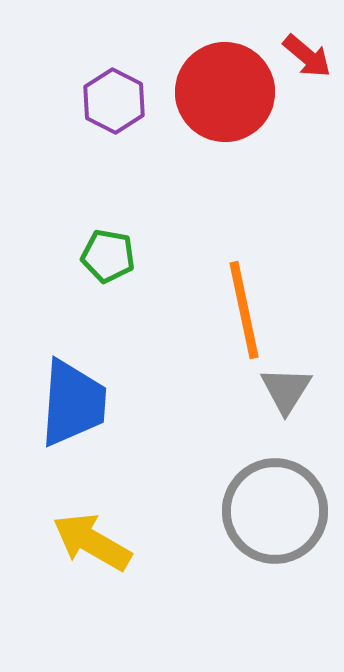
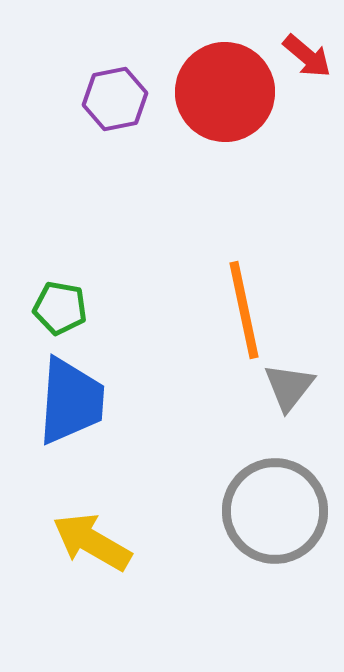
purple hexagon: moved 1 px right, 2 px up; rotated 22 degrees clockwise
green pentagon: moved 48 px left, 52 px down
gray triangle: moved 3 px right, 3 px up; rotated 6 degrees clockwise
blue trapezoid: moved 2 px left, 2 px up
